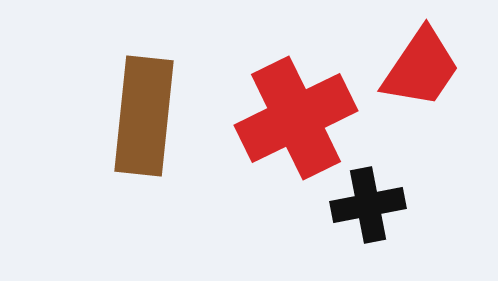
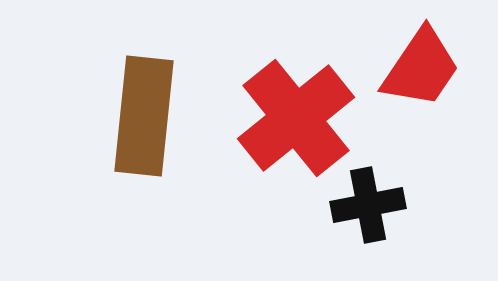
red cross: rotated 13 degrees counterclockwise
